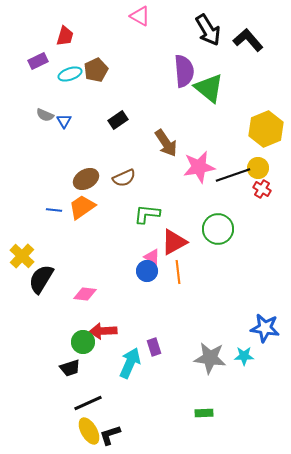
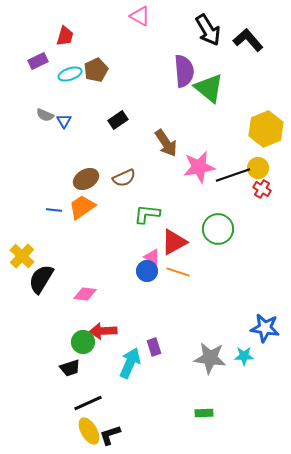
orange line at (178, 272): rotated 65 degrees counterclockwise
